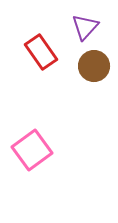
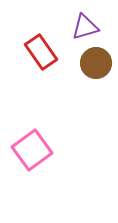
purple triangle: rotated 32 degrees clockwise
brown circle: moved 2 px right, 3 px up
